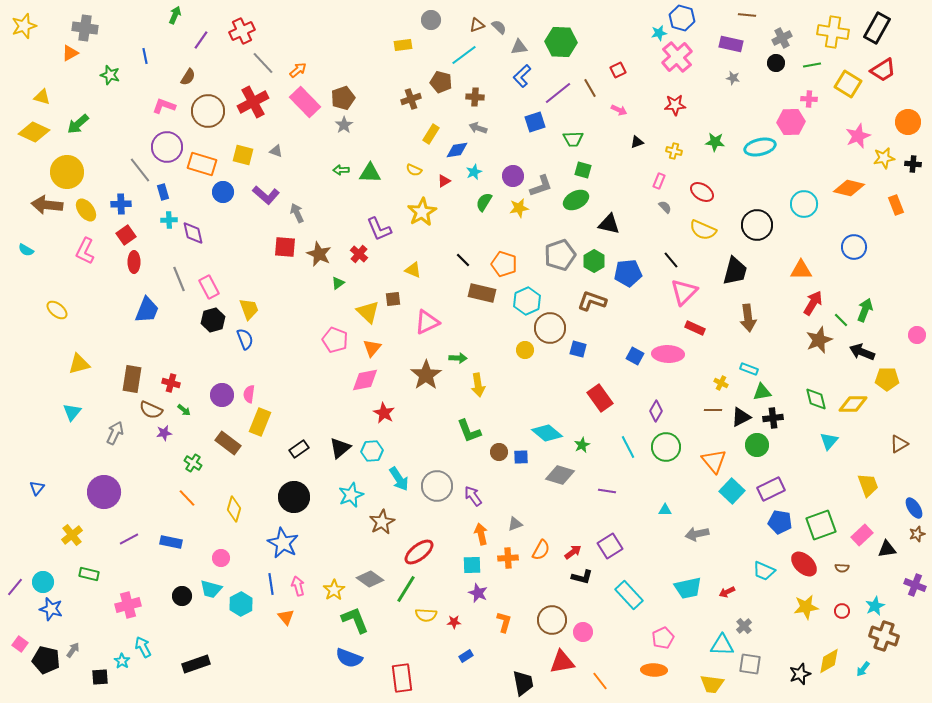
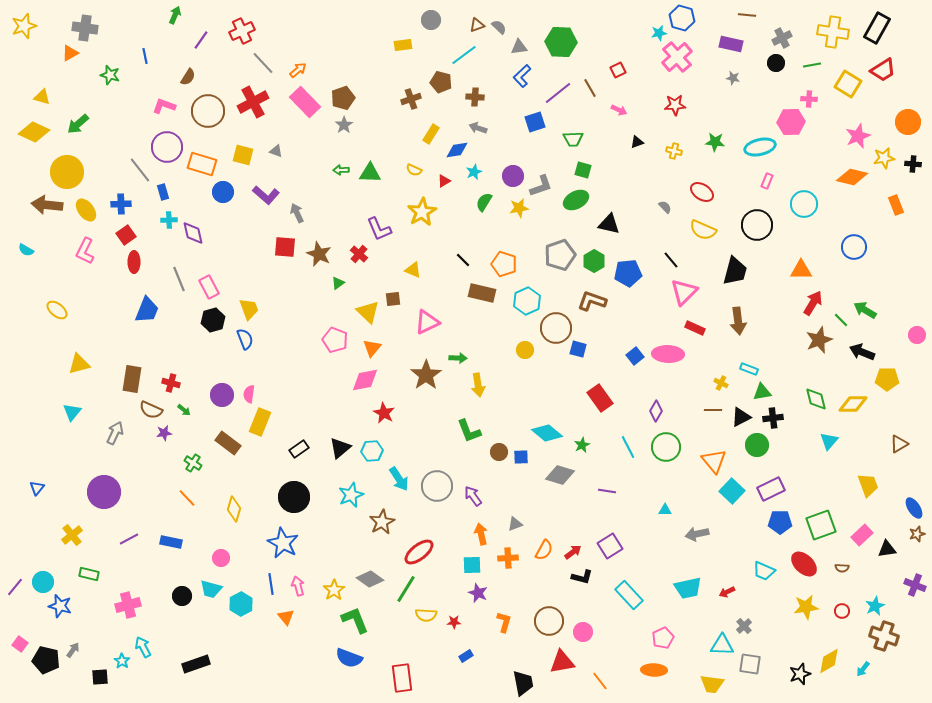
pink rectangle at (659, 181): moved 108 px right
orange diamond at (849, 188): moved 3 px right, 11 px up
green arrow at (865, 310): rotated 80 degrees counterclockwise
brown arrow at (748, 318): moved 10 px left, 3 px down
brown circle at (550, 328): moved 6 px right
blue square at (635, 356): rotated 24 degrees clockwise
blue pentagon at (780, 522): rotated 10 degrees counterclockwise
orange semicircle at (541, 550): moved 3 px right
blue star at (51, 609): moved 9 px right, 3 px up
brown circle at (552, 620): moved 3 px left, 1 px down
